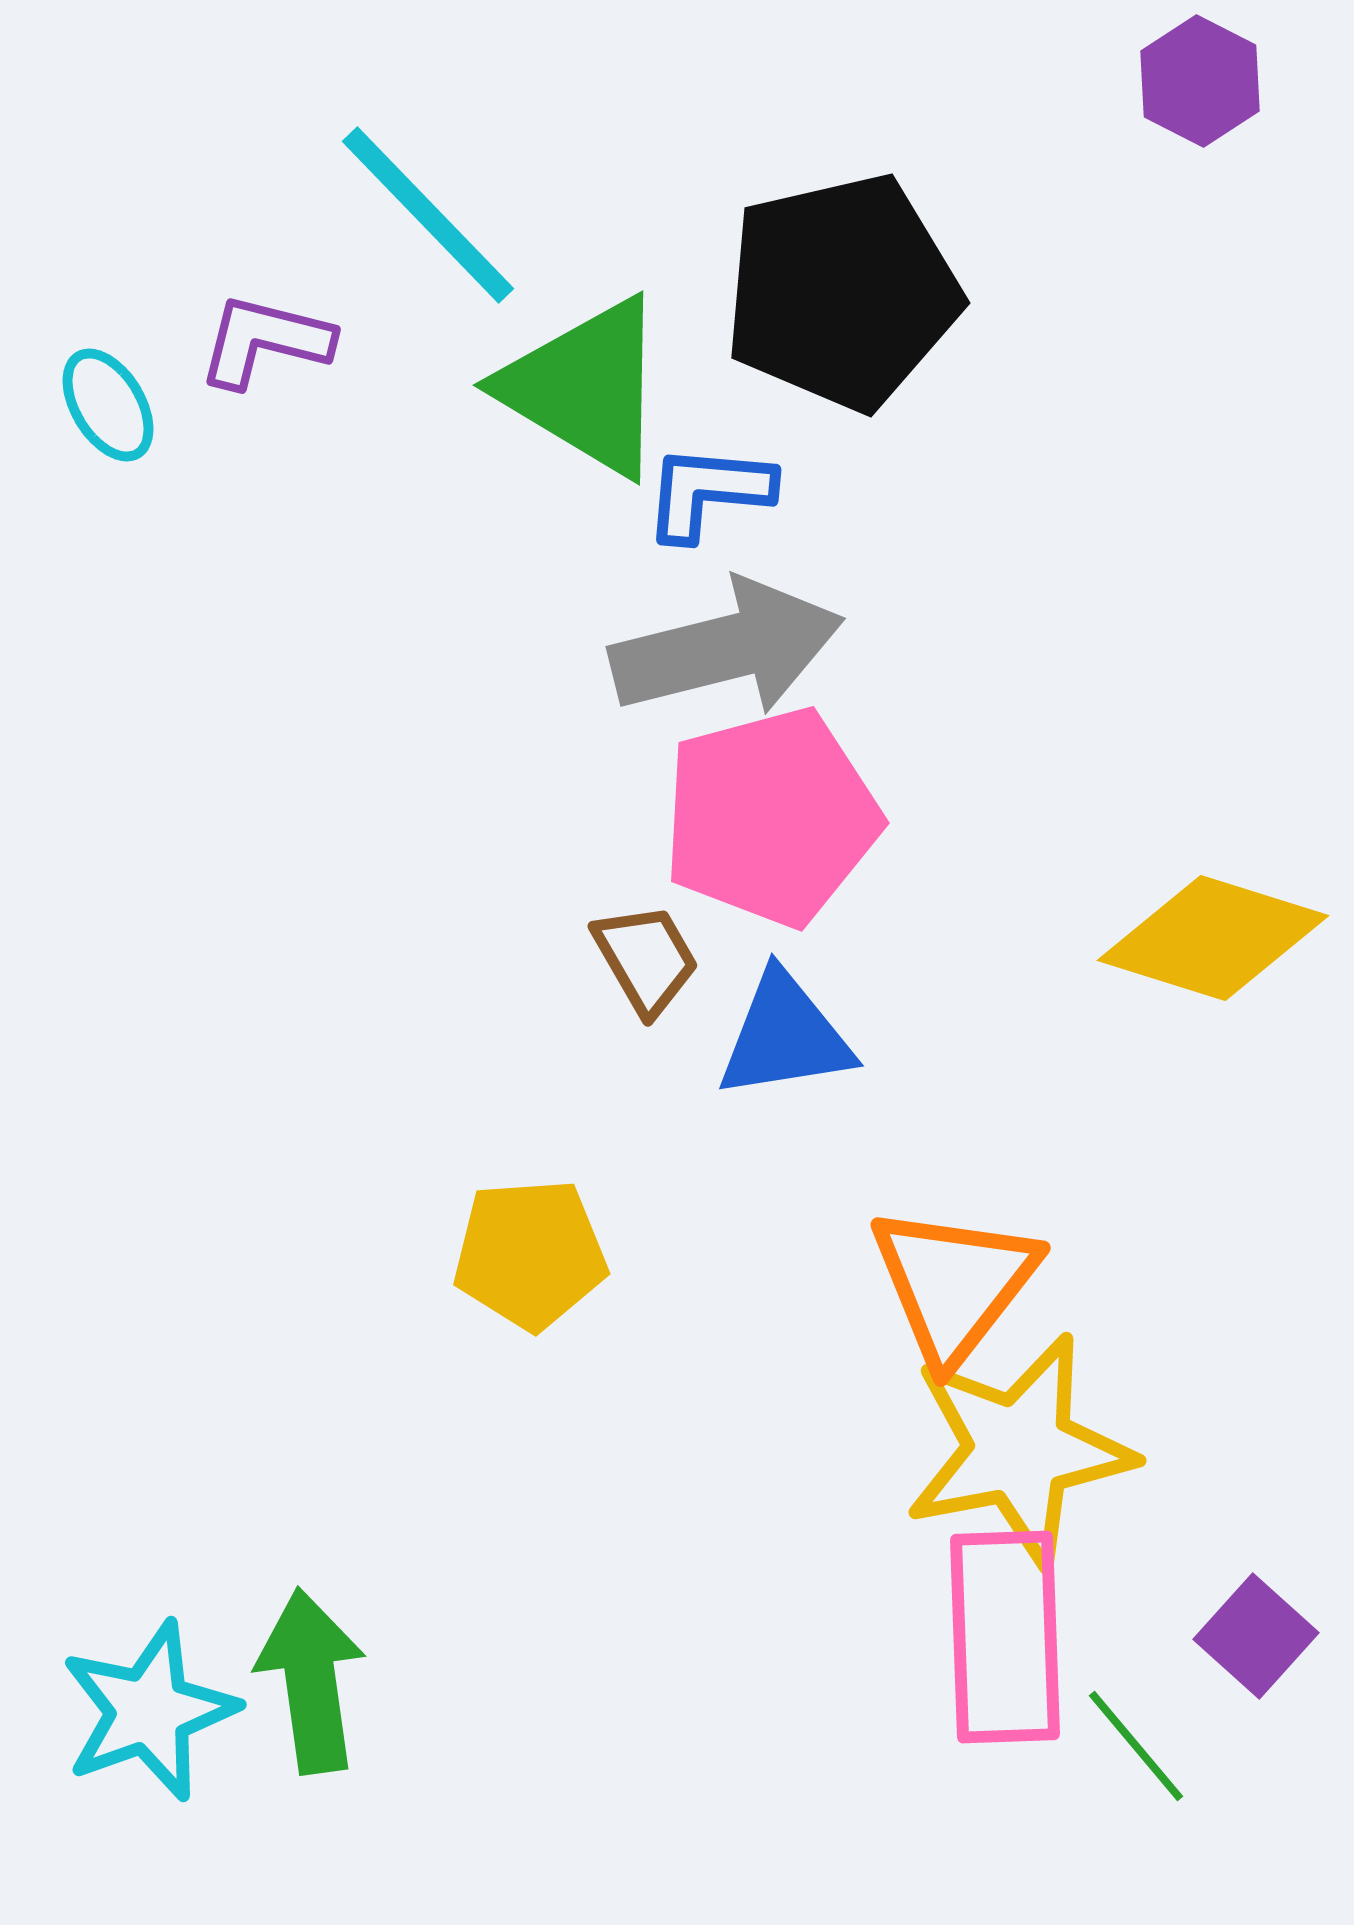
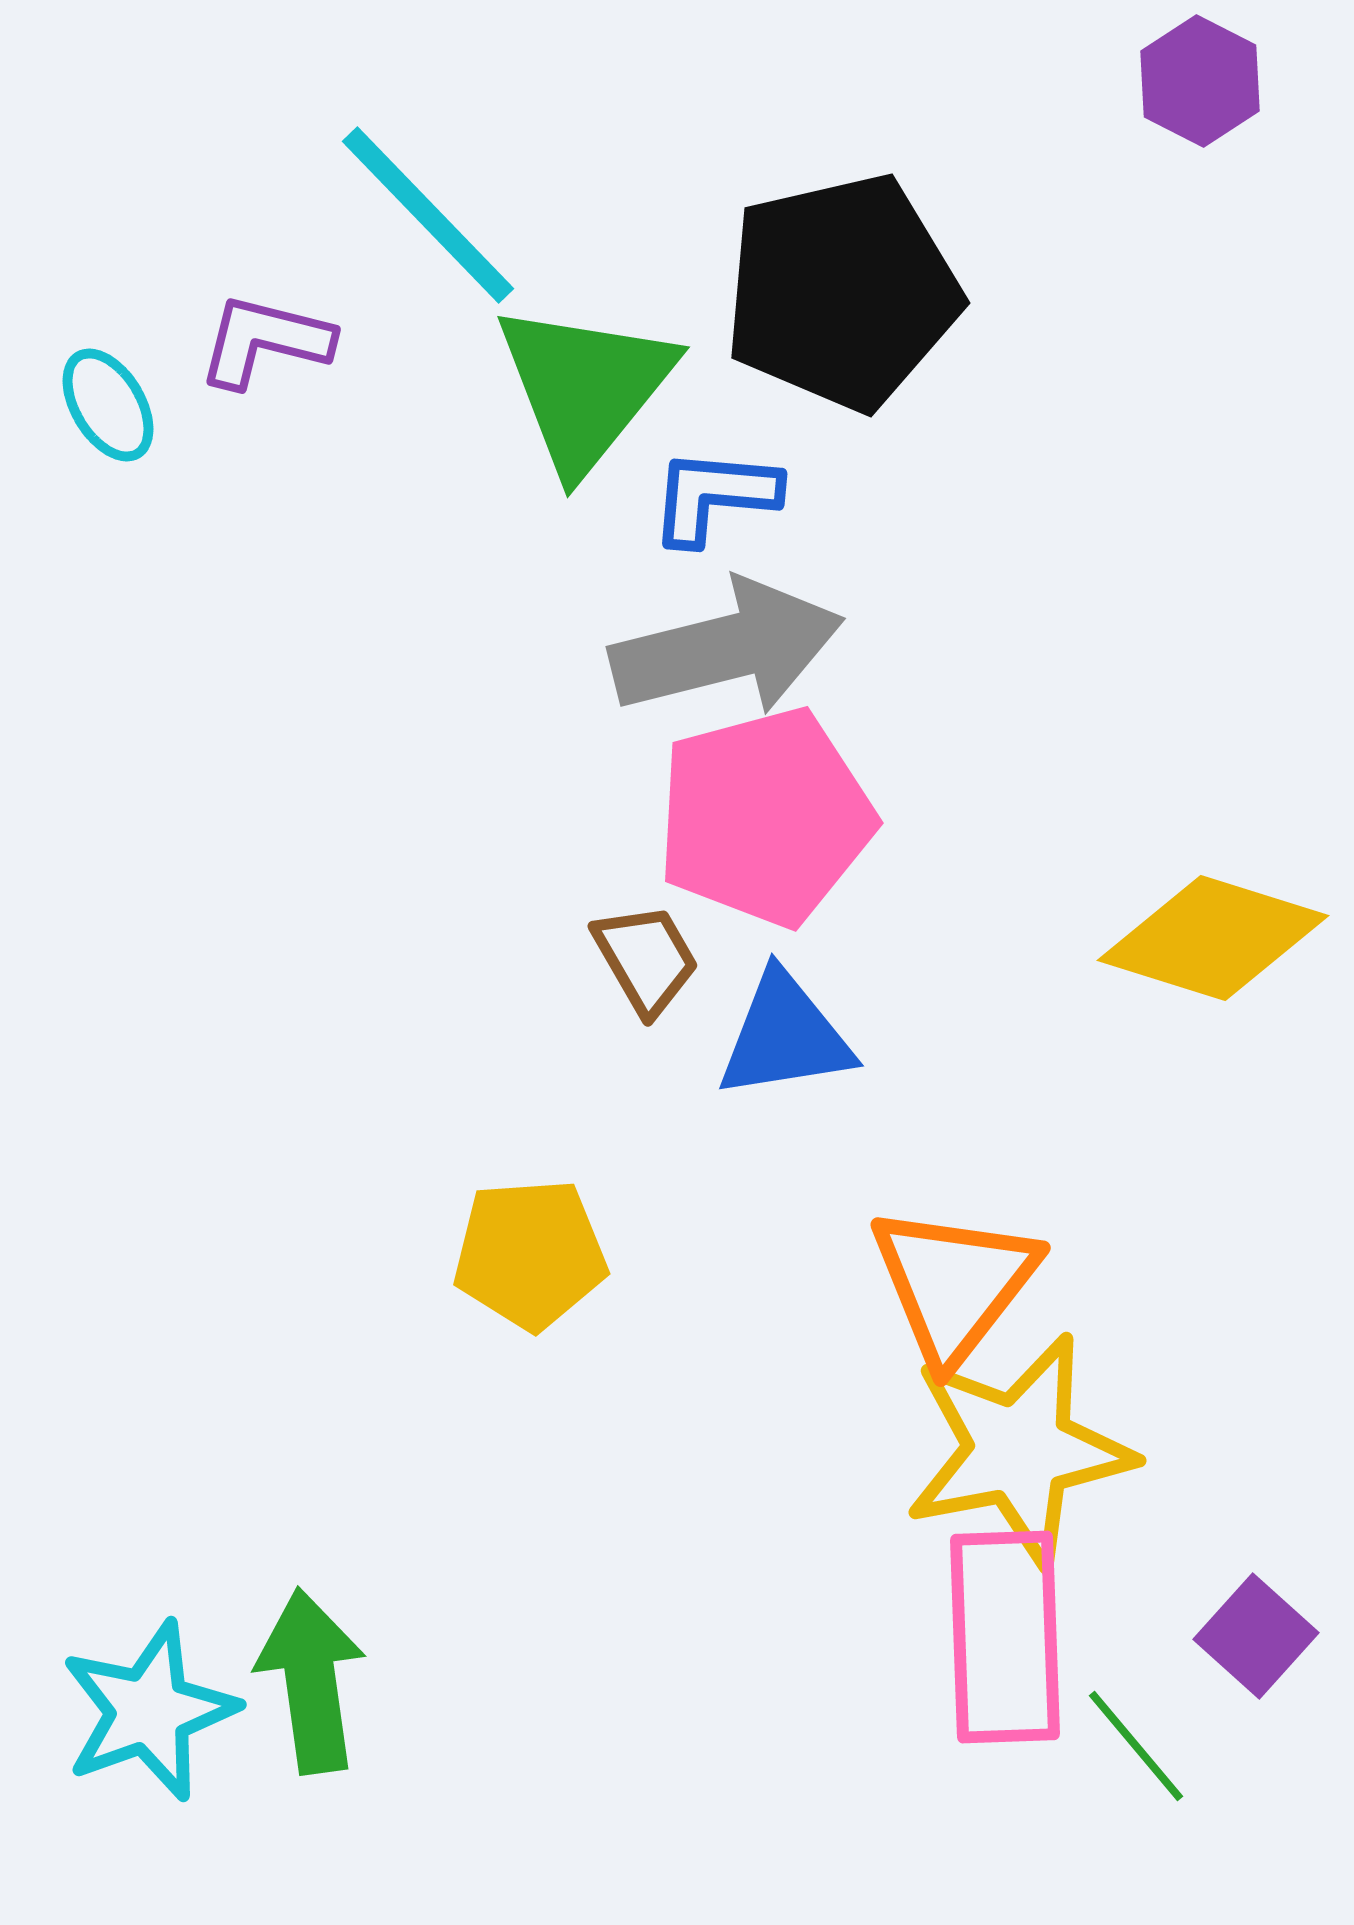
green triangle: rotated 38 degrees clockwise
blue L-shape: moved 6 px right, 4 px down
pink pentagon: moved 6 px left
